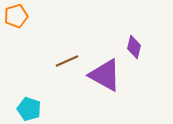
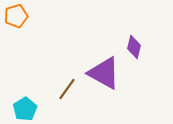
brown line: moved 28 px down; rotated 30 degrees counterclockwise
purple triangle: moved 1 px left, 2 px up
cyan pentagon: moved 4 px left; rotated 20 degrees clockwise
